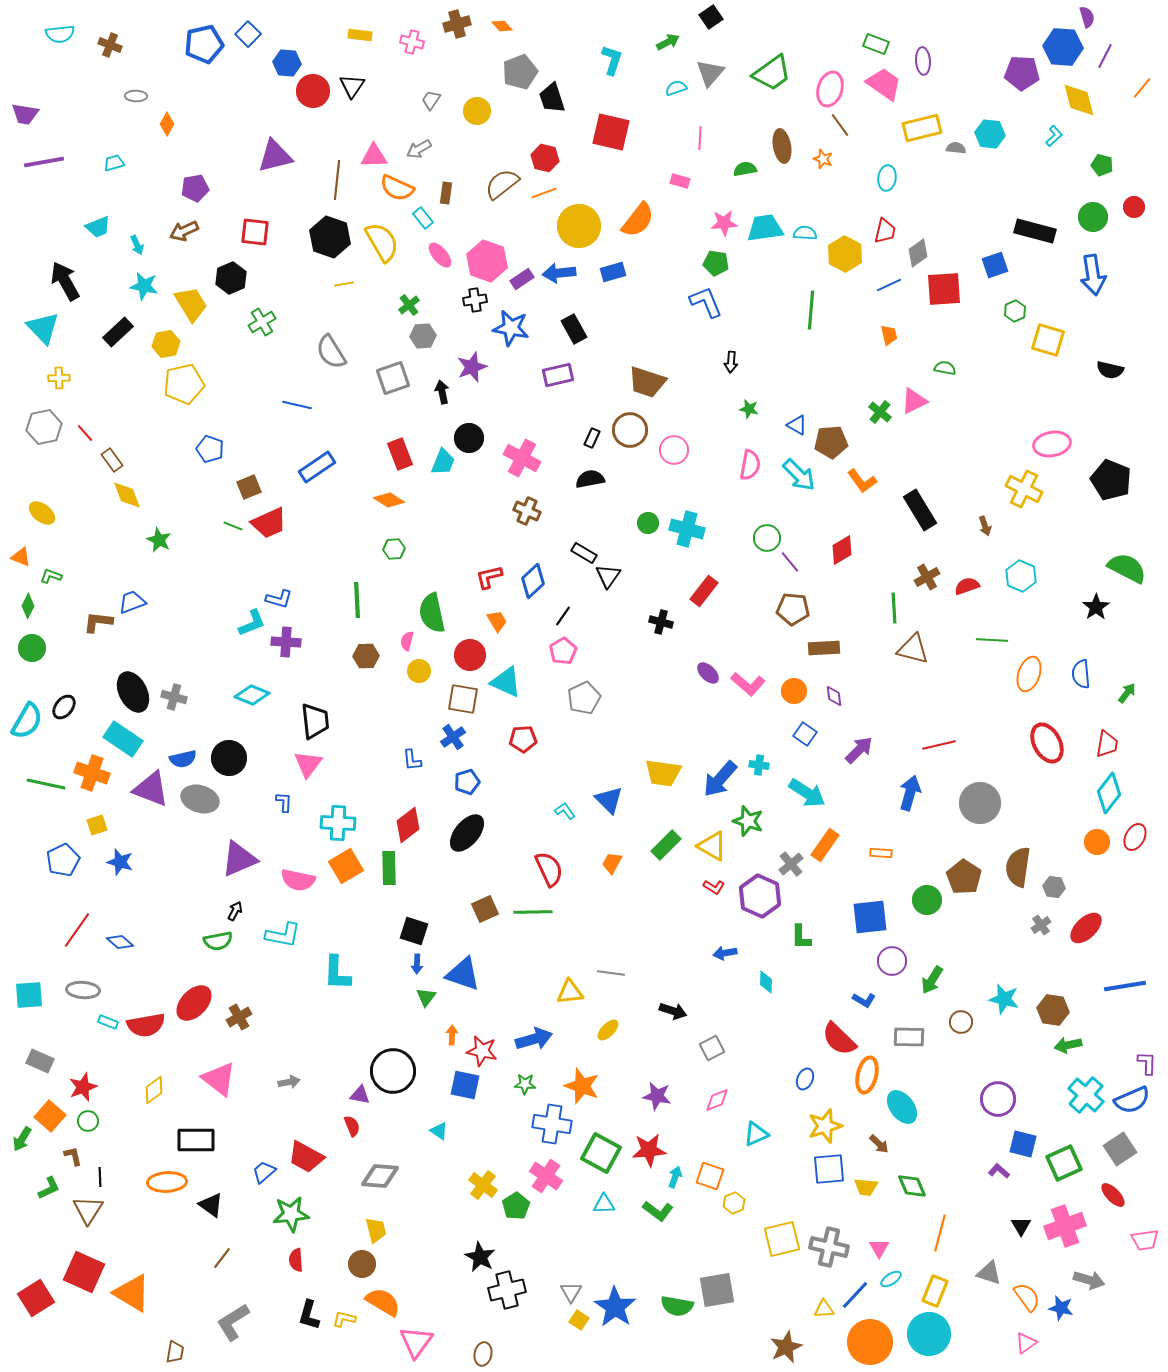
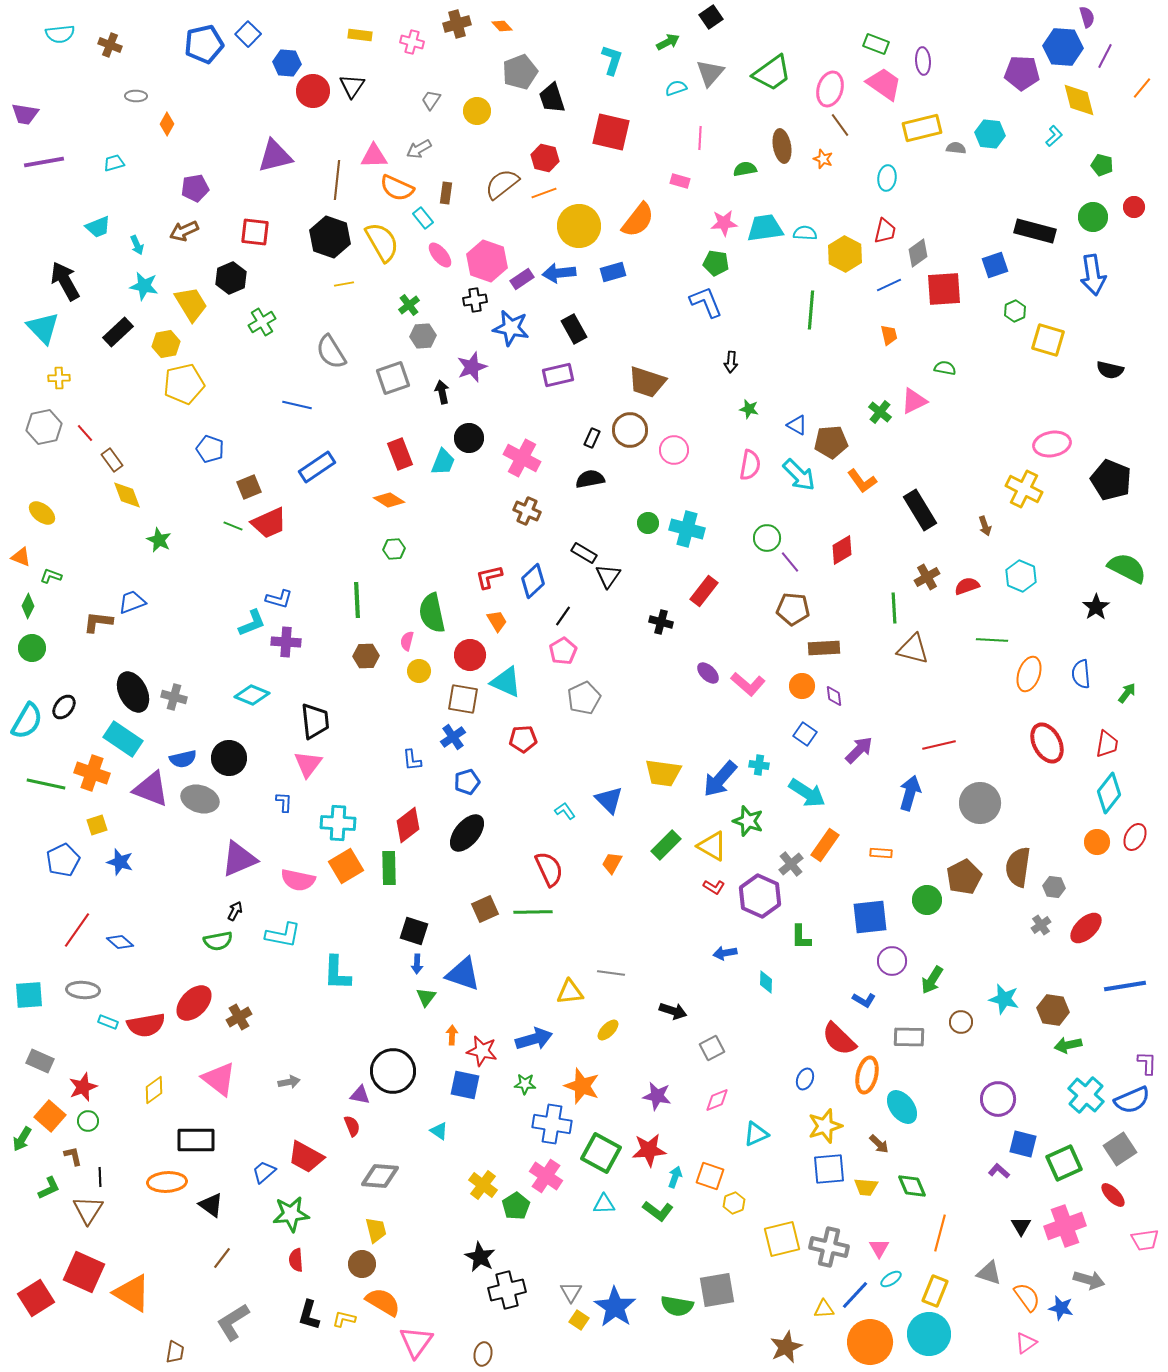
orange circle at (794, 691): moved 8 px right, 5 px up
brown pentagon at (964, 877): rotated 12 degrees clockwise
